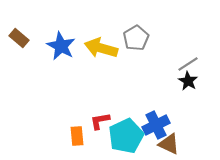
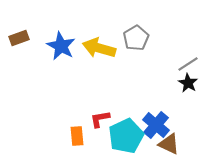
brown rectangle: rotated 60 degrees counterclockwise
yellow arrow: moved 2 px left
black star: moved 2 px down
red L-shape: moved 2 px up
blue cross: rotated 24 degrees counterclockwise
